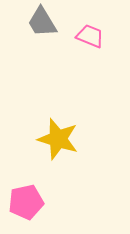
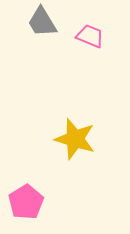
yellow star: moved 17 px right
pink pentagon: rotated 20 degrees counterclockwise
